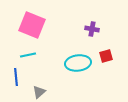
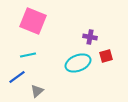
pink square: moved 1 px right, 4 px up
purple cross: moved 2 px left, 8 px down
cyan ellipse: rotated 15 degrees counterclockwise
blue line: moved 1 px right; rotated 60 degrees clockwise
gray triangle: moved 2 px left, 1 px up
